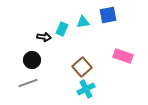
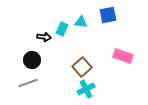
cyan triangle: moved 2 px left; rotated 16 degrees clockwise
